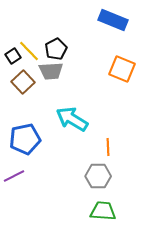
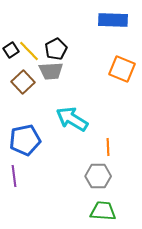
blue rectangle: rotated 20 degrees counterclockwise
black square: moved 2 px left, 6 px up
blue pentagon: moved 1 px down
purple line: rotated 70 degrees counterclockwise
